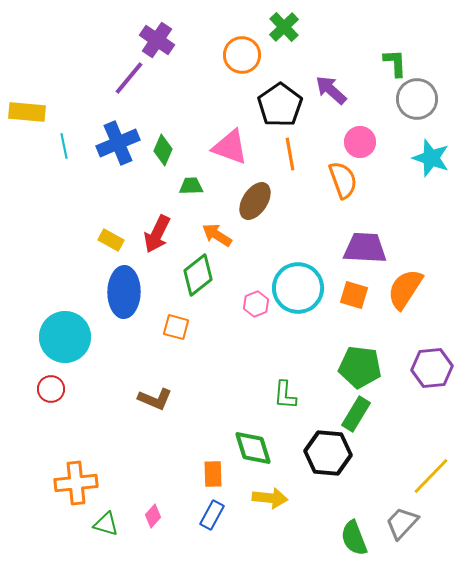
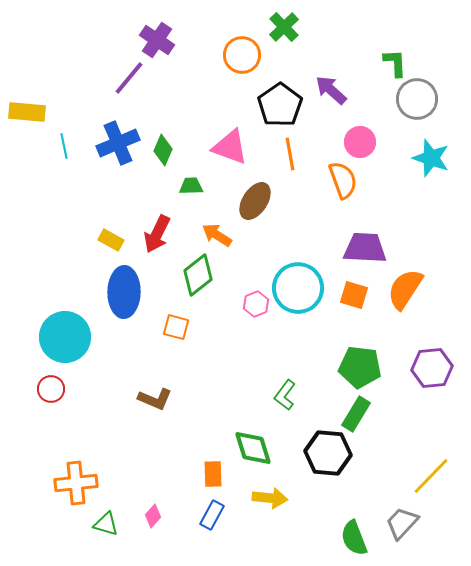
green L-shape at (285, 395): rotated 32 degrees clockwise
